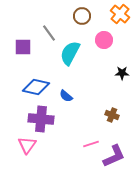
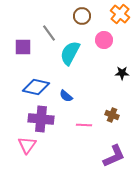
pink line: moved 7 px left, 19 px up; rotated 21 degrees clockwise
